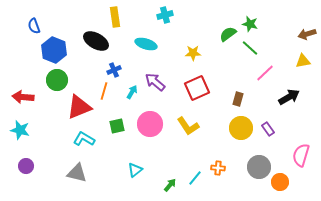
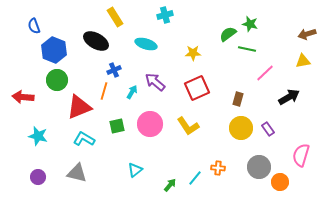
yellow rectangle: rotated 24 degrees counterclockwise
green line: moved 3 px left, 1 px down; rotated 30 degrees counterclockwise
cyan star: moved 18 px right, 6 px down
purple circle: moved 12 px right, 11 px down
